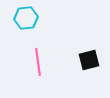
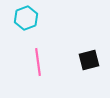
cyan hexagon: rotated 15 degrees counterclockwise
